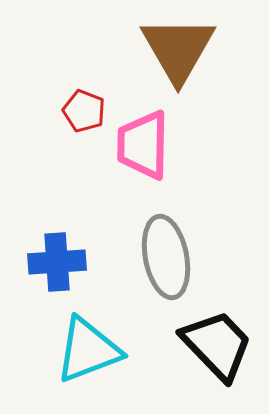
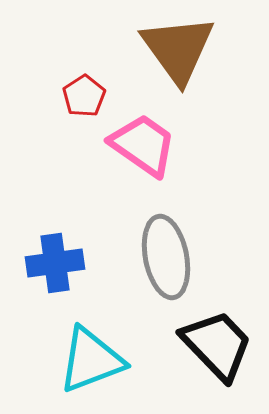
brown triangle: rotated 6 degrees counterclockwise
red pentagon: moved 15 px up; rotated 18 degrees clockwise
pink trapezoid: rotated 124 degrees clockwise
blue cross: moved 2 px left, 1 px down; rotated 4 degrees counterclockwise
cyan triangle: moved 3 px right, 10 px down
